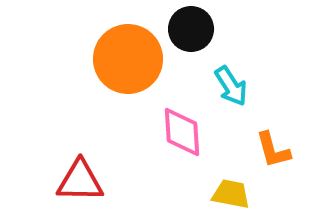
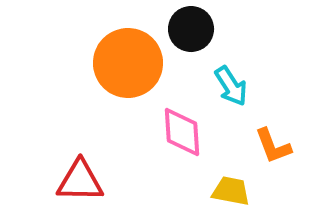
orange circle: moved 4 px down
orange L-shape: moved 4 px up; rotated 6 degrees counterclockwise
yellow trapezoid: moved 3 px up
